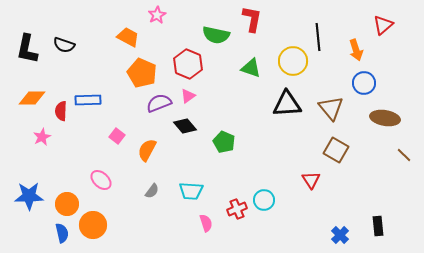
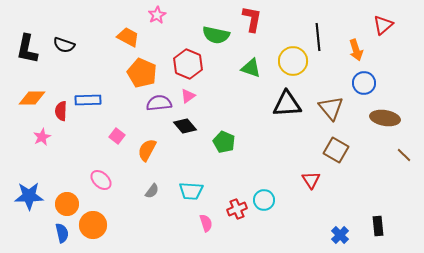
purple semicircle at (159, 103): rotated 15 degrees clockwise
